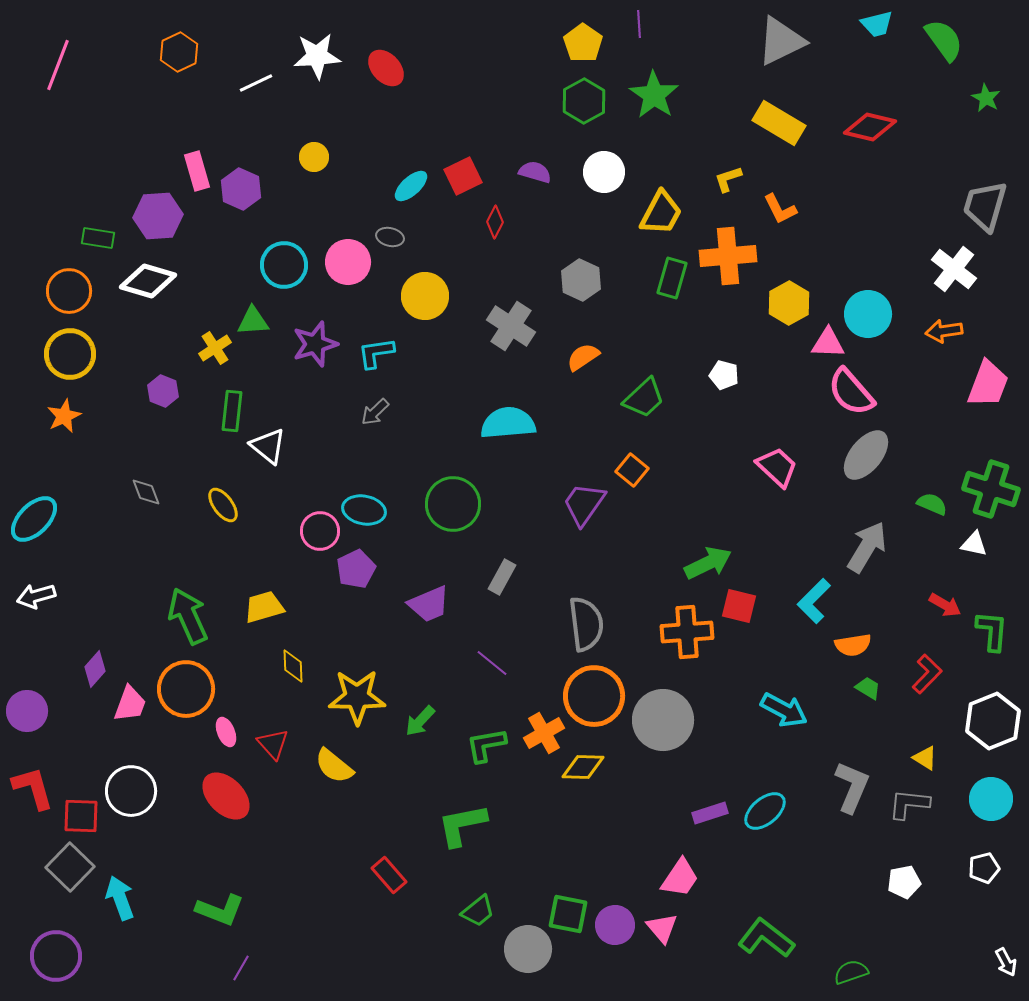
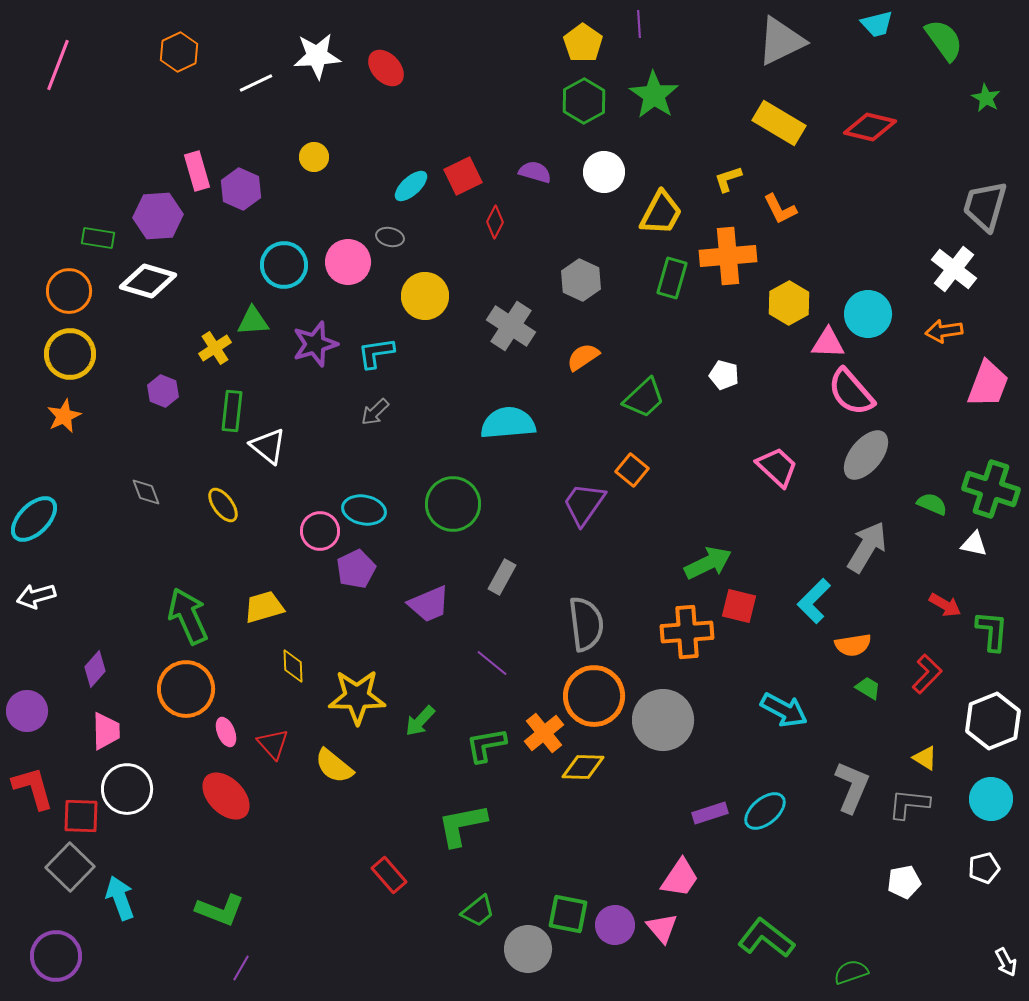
pink trapezoid at (130, 704): moved 24 px left, 27 px down; rotated 21 degrees counterclockwise
orange cross at (544, 733): rotated 9 degrees counterclockwise
white circle at (131, 791): moved 4 px left, 2 px up
